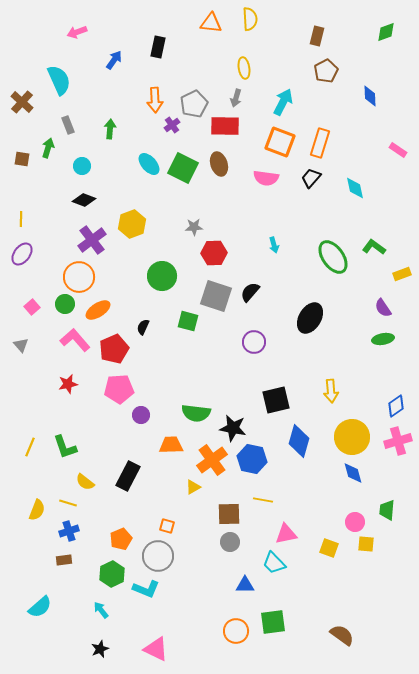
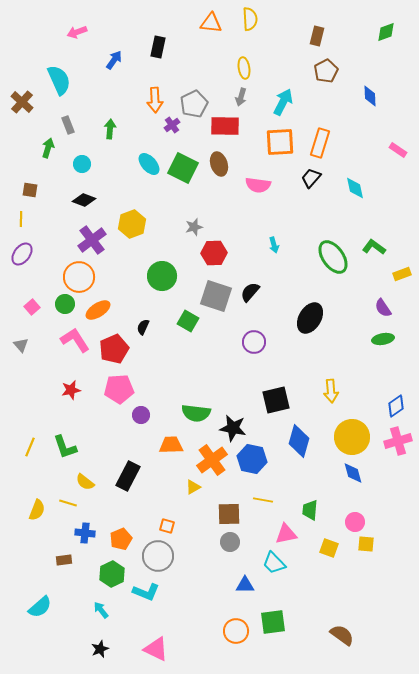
gray arrow at (236, 98): moved 5 px right, 1 px up
orange square at (280, 142): rotated 24 degrees counterclockwise
brown square at (22, 159): moved 8 px right, 31 px down
cyan circle at (82, 166): moved 2 px up
pink semicircle at (266, 178): moved 8 px left, 7 px down
gray star at (194, 227): rotated 12 degrees counterclockwise
green square at (188, 321): rotated 15 degrees clockwise
pink L-shape at (75, 340): rotated 8 degrees clockwise
red star at (68, 384): moved 3 px right, 6 px down
green trapezoid at (387, 510): moved 77 px left
blue cross at (69, 531): moved 16 px right, 2 px down; rotated 24 degrees clockwise
cyan L-shape at (146, 589): moved 3 px down
